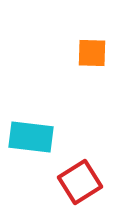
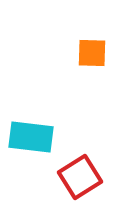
red square: moved 5 px up
